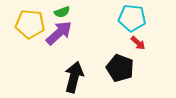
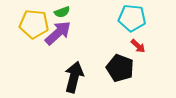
yellow pentagon: moved 4 px right
purple arrow: moved 1 px left
red arrow: moved 3 px down
